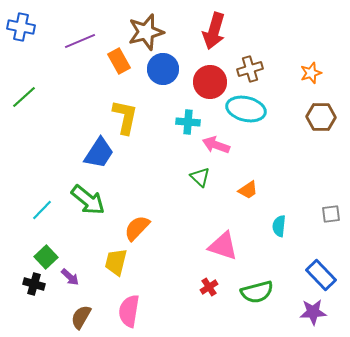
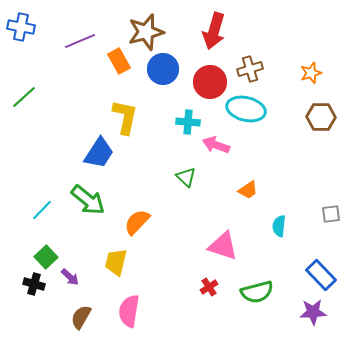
green triangle: moved 14 px left
orange semicircle: moved 6 px up
